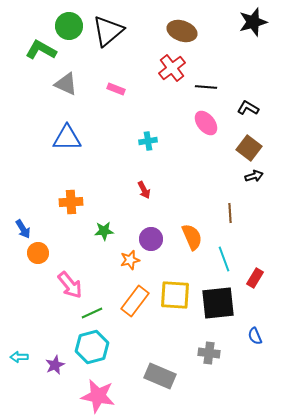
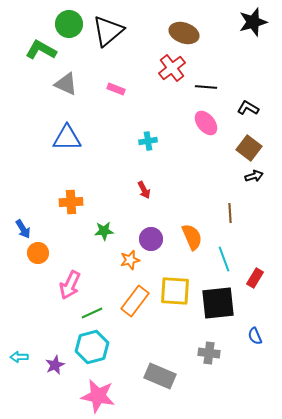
green circle: moved 2 px up
brown ellipse: moved 2 px right, 2 px down
pink arrow: rotated 64 degrees clockwise
yellow square: moved 4 px up
